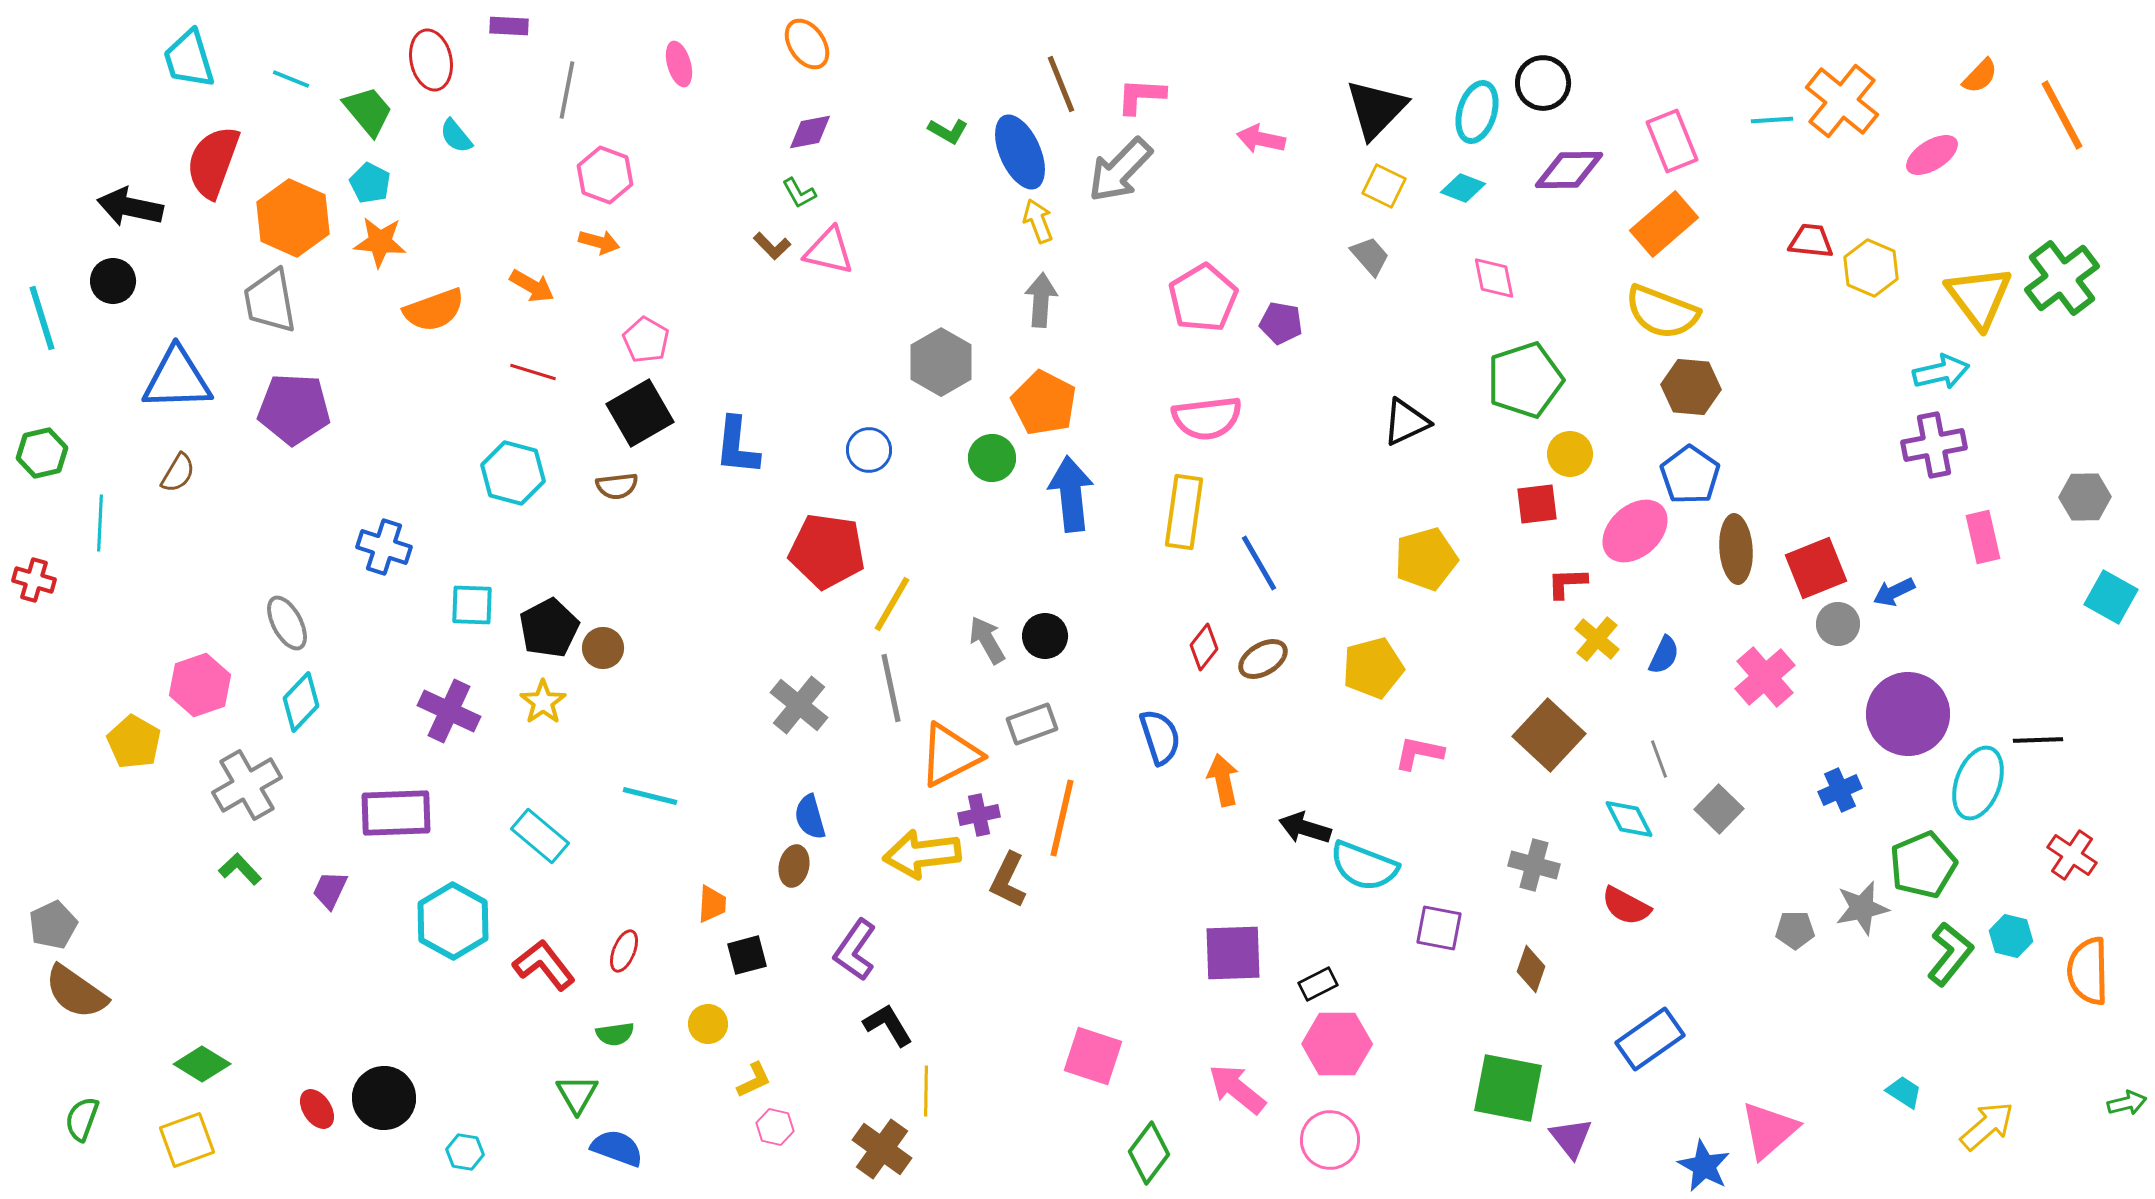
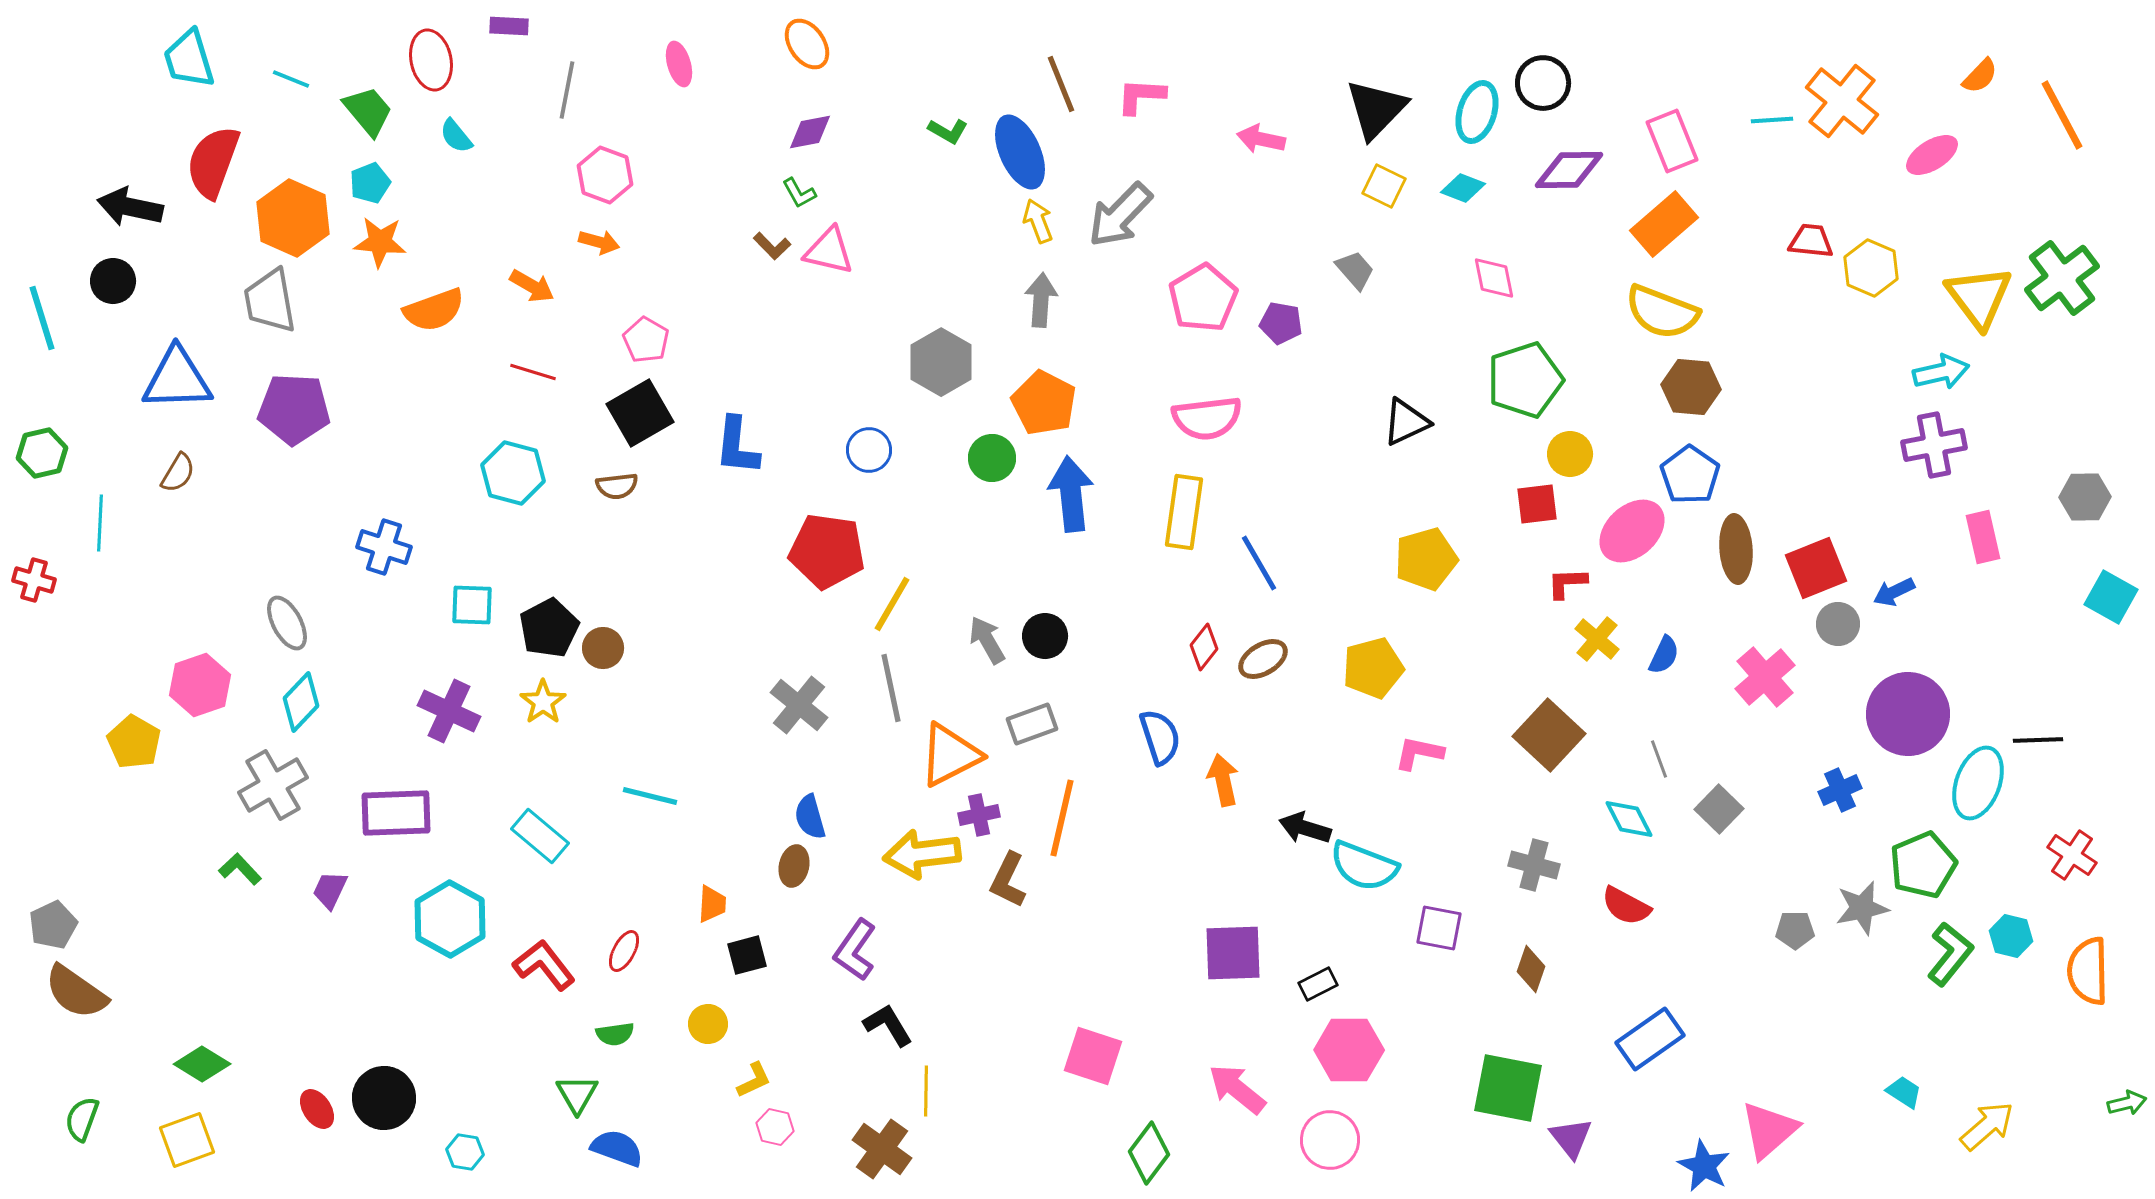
gray arrow at (1120, 170): moved 45 px down
cyan pentagon at (370, 183): rotated 24 degrees clockwise
gray trapezoid at (1370, 256): moved 15 px left, 14 px down
pink ellipse at (1635, 531): moved 3 px left
gray cross at (247, 785): moved 26 px right
cyan hexagon at (453, 921): moved 3 px left, 2 px up
red ellipse at (624, 951): rotated 6 degrees clockwise
pink hexagon at (1337, 1044): moved 12 px right, 6 px down
